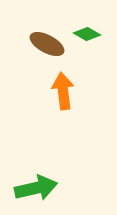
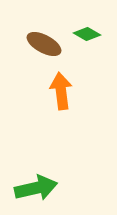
brown ellipse: moved 3 px left
orange arrow: moved 2 px left
